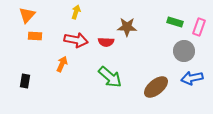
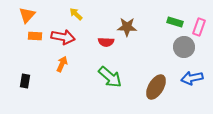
yellow arrow: moved 2 px down; rotated 64 degrees counterclockwise
red arrow: moved 13 px left, 3 px up
gray circle: moved 4 px up
brown ellipse: rotated 20 degrees counterclockwise
